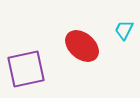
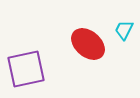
red ellipse: moved 6 px right, 2 px up
